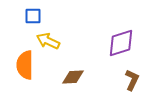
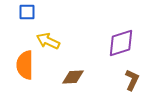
blue square: moved 6 px left, 4 px up
